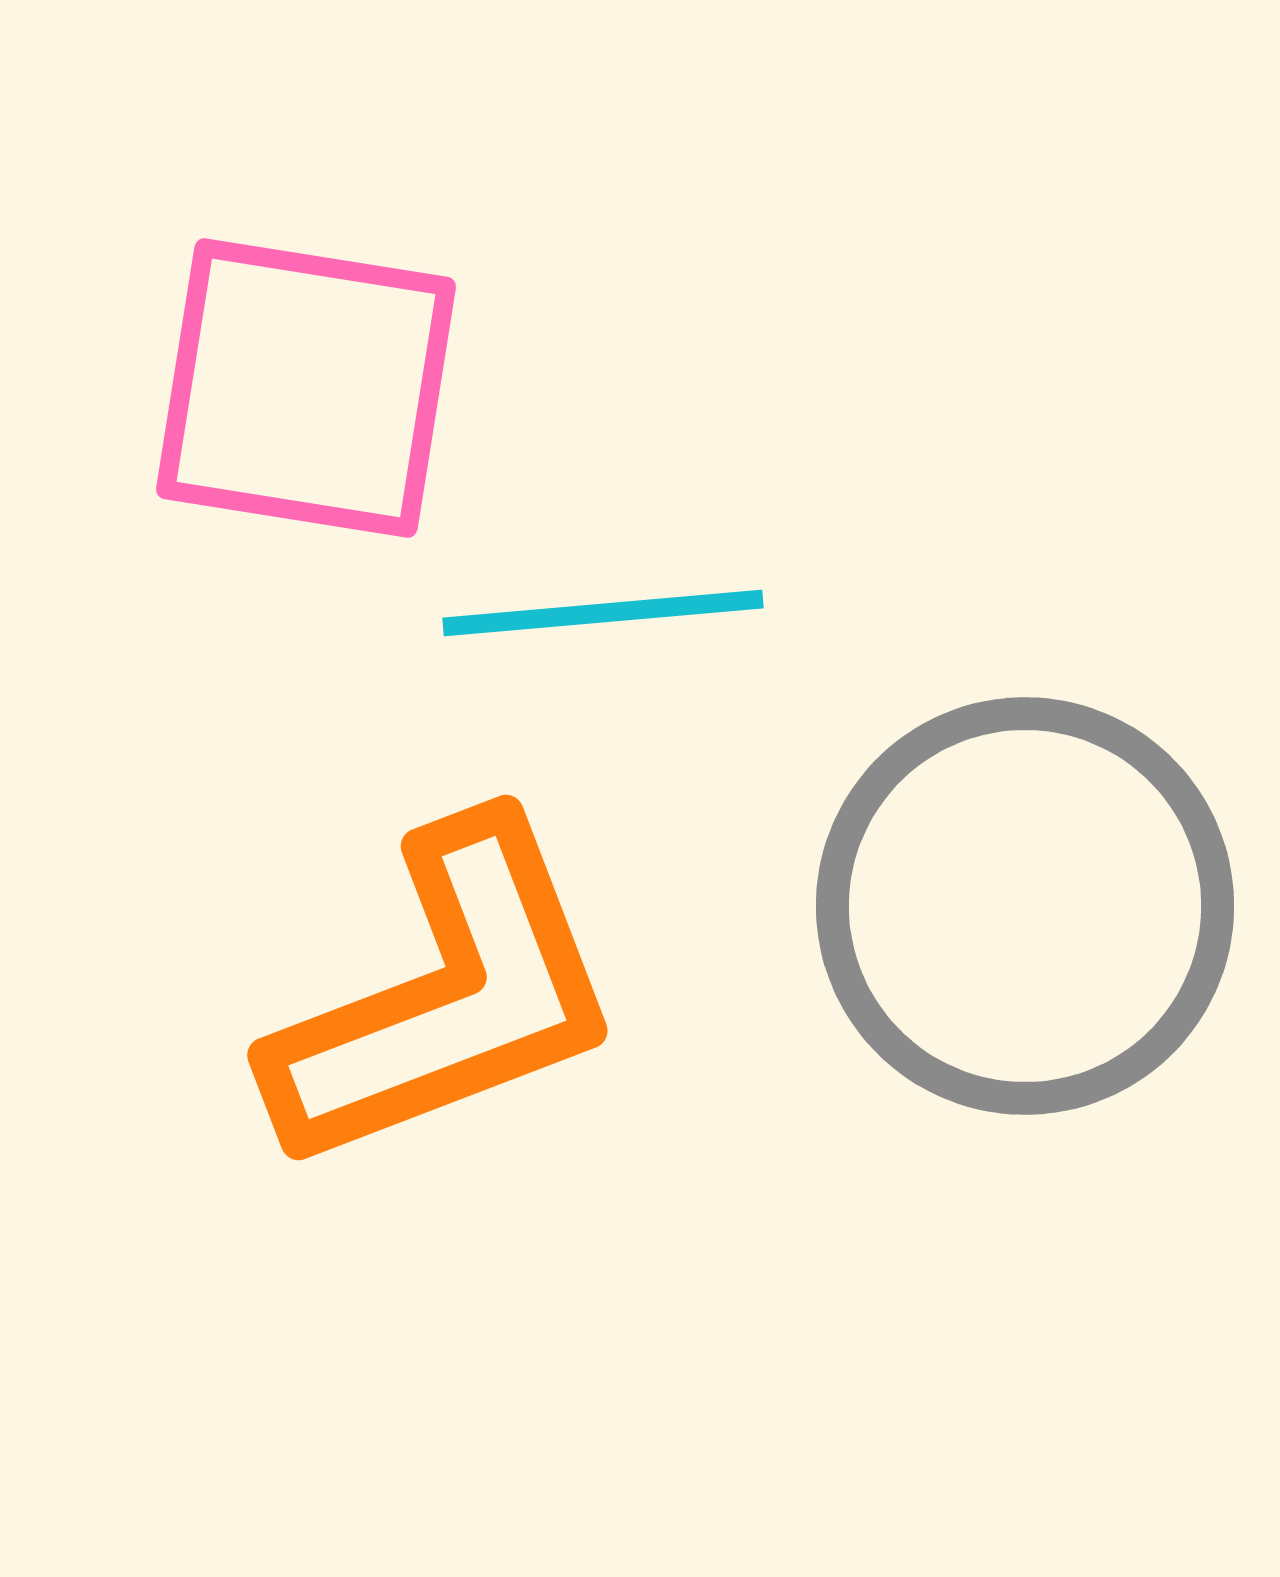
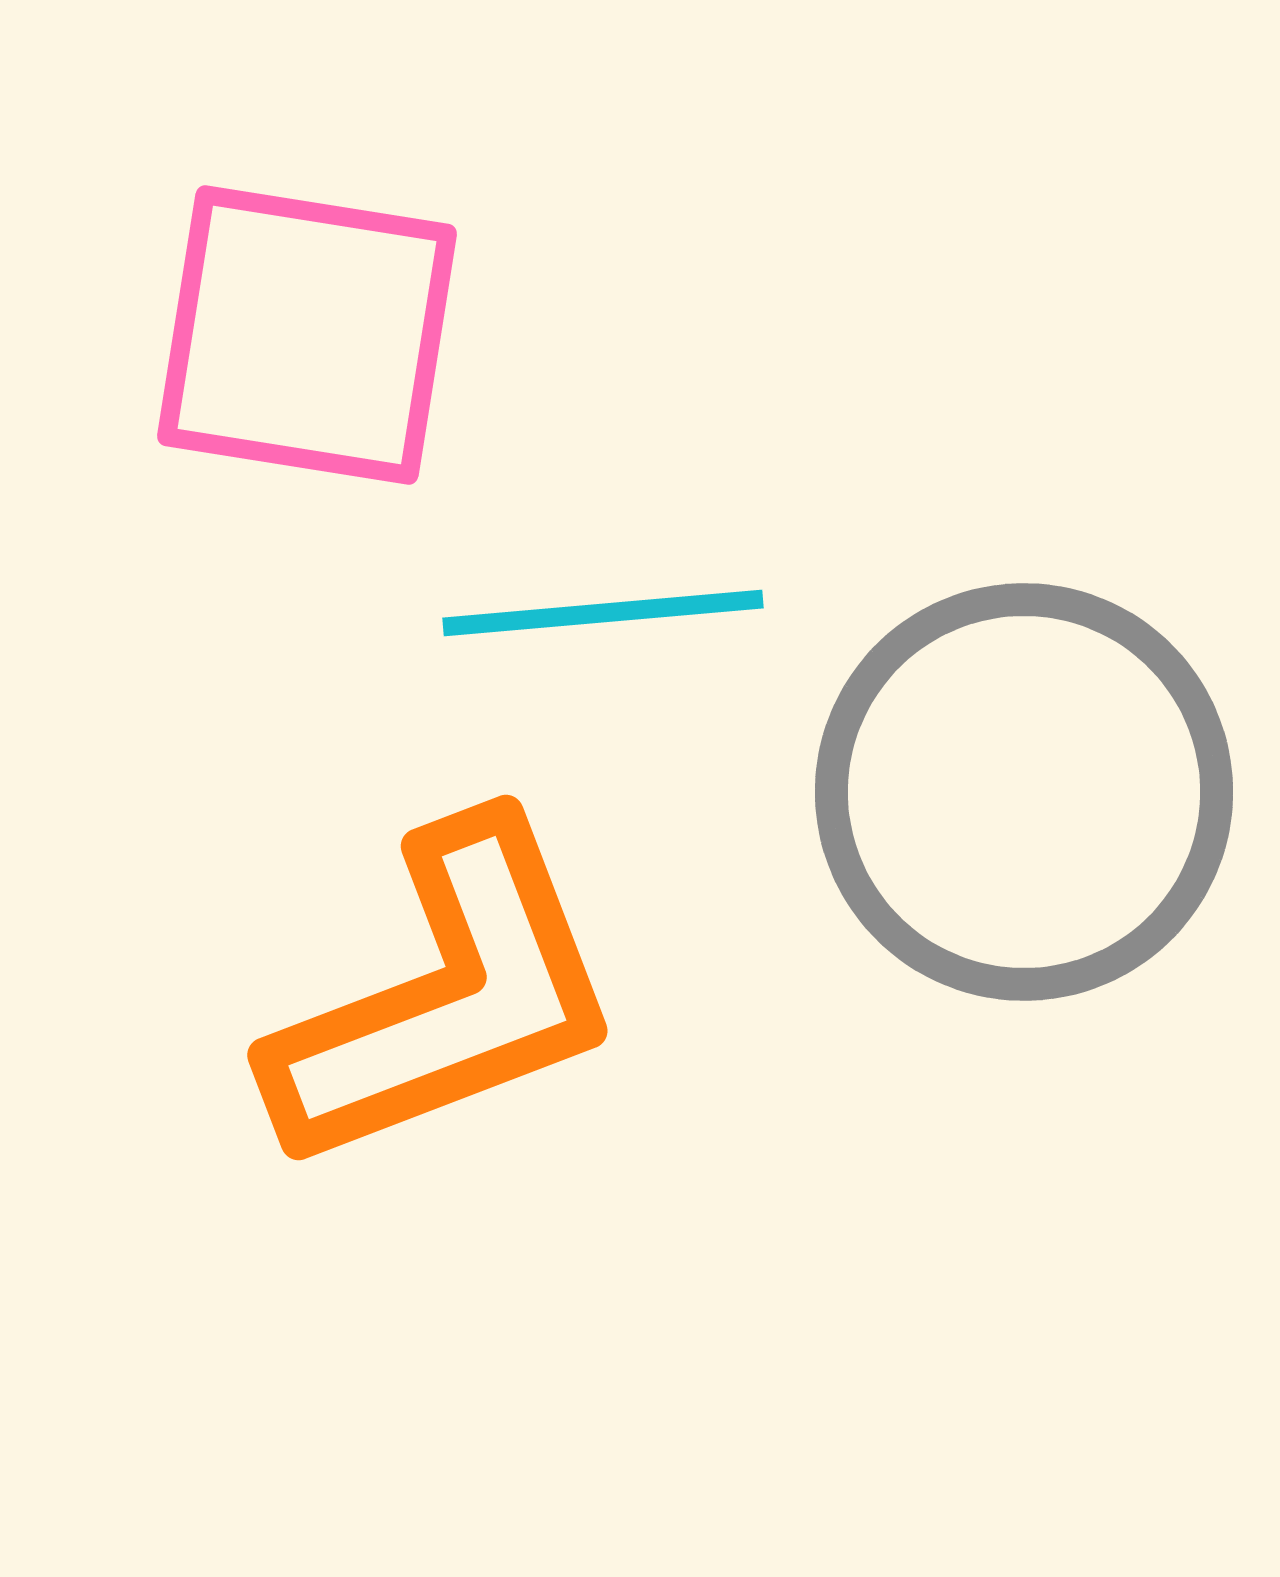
pink square: moved 1 px right, 53 px up
gray circle: moved 1 px left, 114 px up
